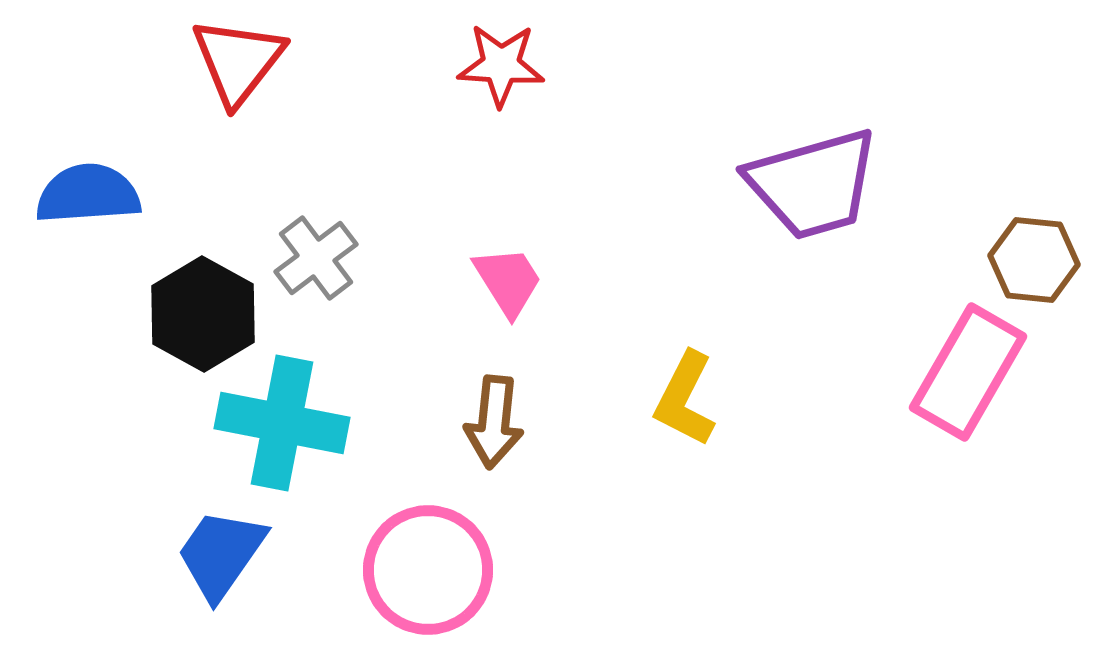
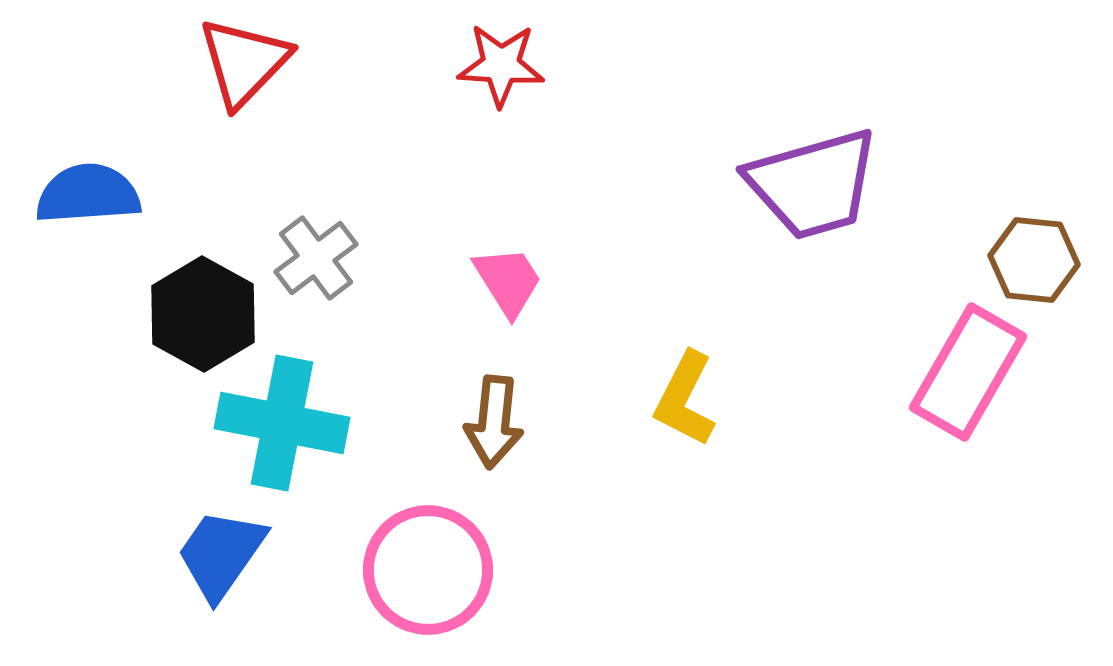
red triangle: moved 6 px right, 1 px down; rotated 6 degrees clockwise
